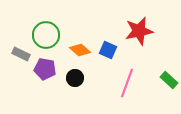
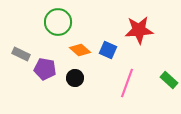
red star: moved 1 px up; rotated 8 degrees clockwise
green circle: moved 12 px right, 13 px up
